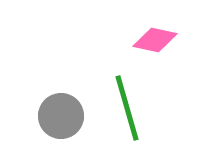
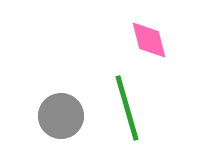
pink diamond: moved 6 px left; rotated 63 degrees clockwise
